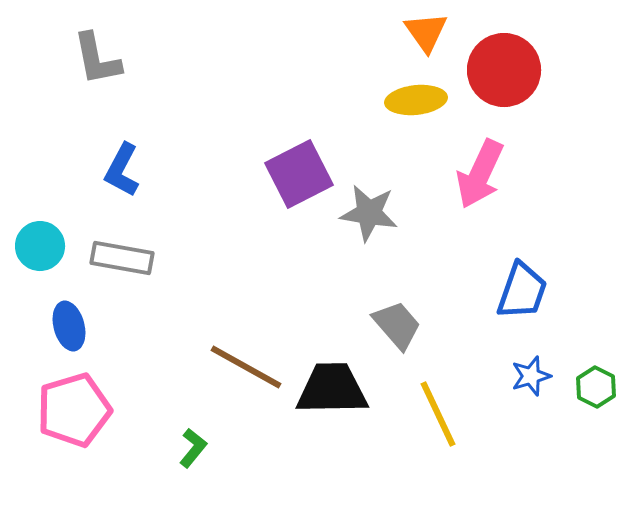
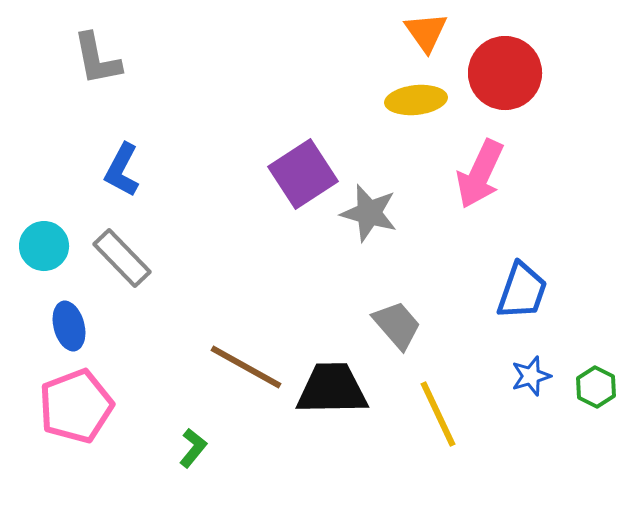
red circle: moved 1 px right, 3 px down
purple square: moved 4 px right; rotated 6 degrees counterclockwise
gray star: rotated 6 degrees clockwise
cyan circle: moved 4 px right
gray rectangle: rotated 36 degrees clockwise
pink pentagon: moved 2 px right, 4 px up; rotated 4 degrees counterclockwise
